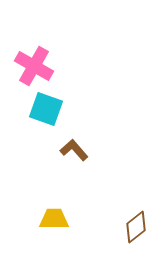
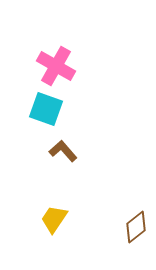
pink cross: moved 22 px right
brown L-shape: moved 11 px left, 1 px down
yellow trapezoid: rotated 56 degrees counterclockwise
